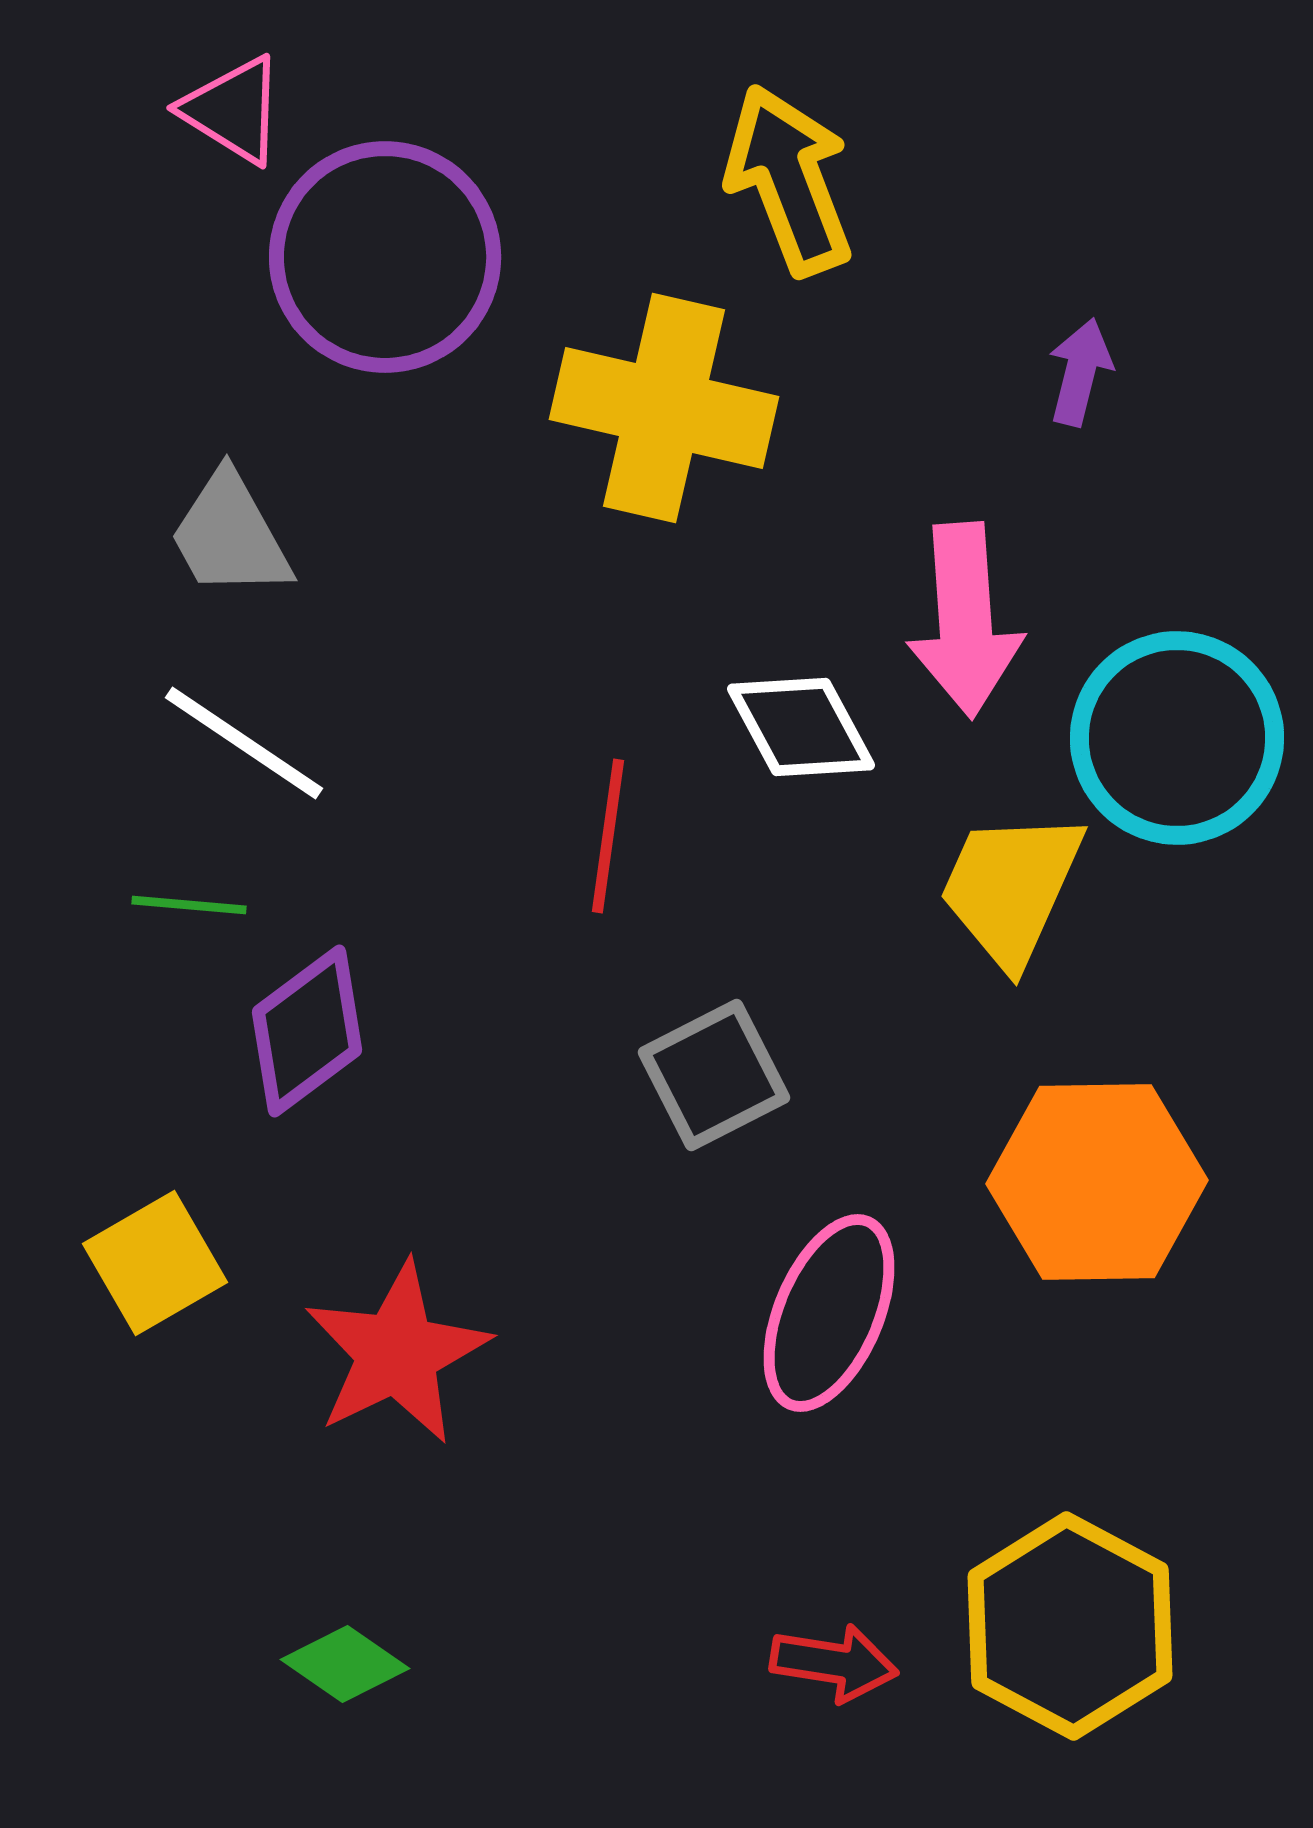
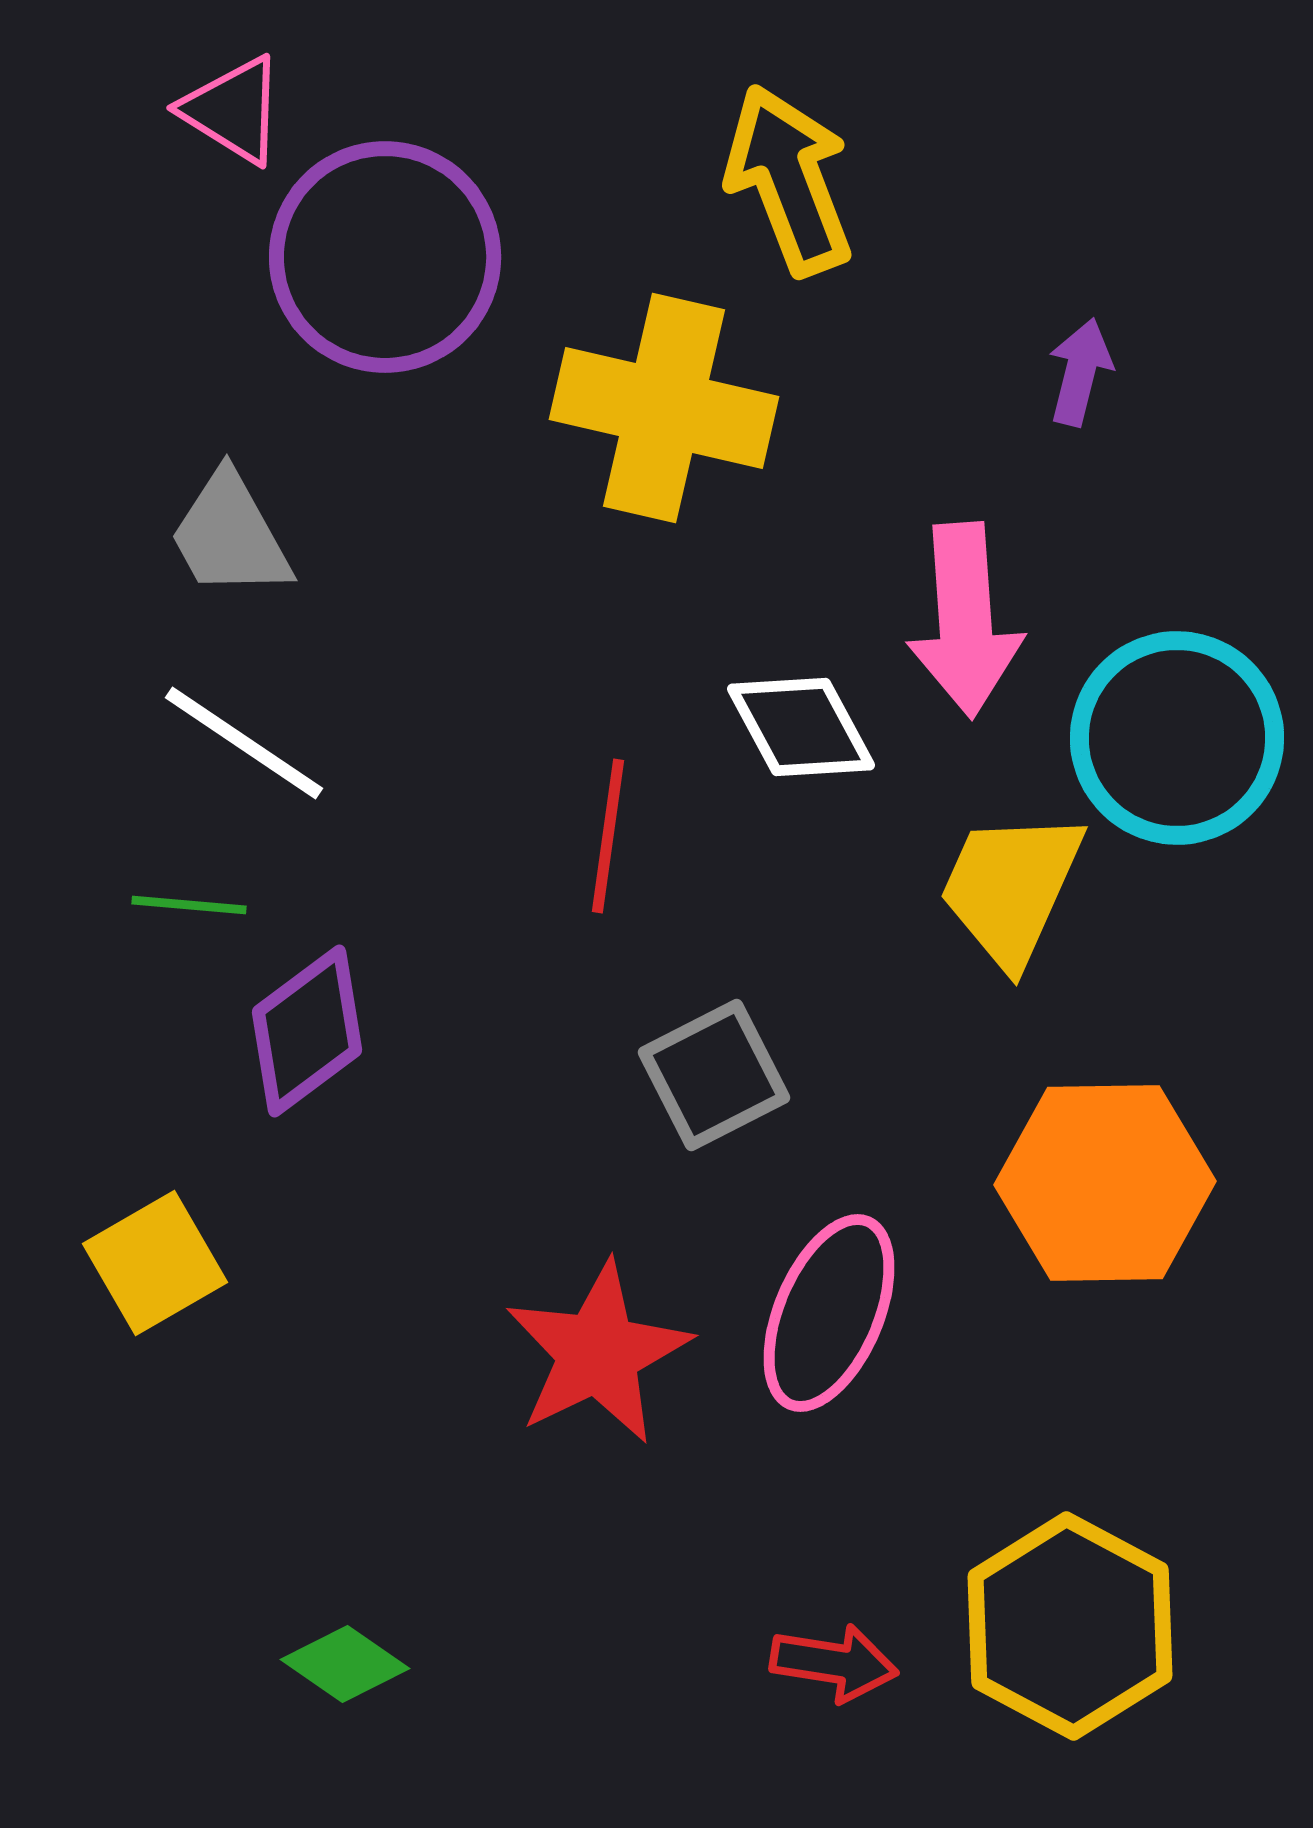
orange hexagon: moved 8 px right, 1 px down
red star: moved 201 px right
